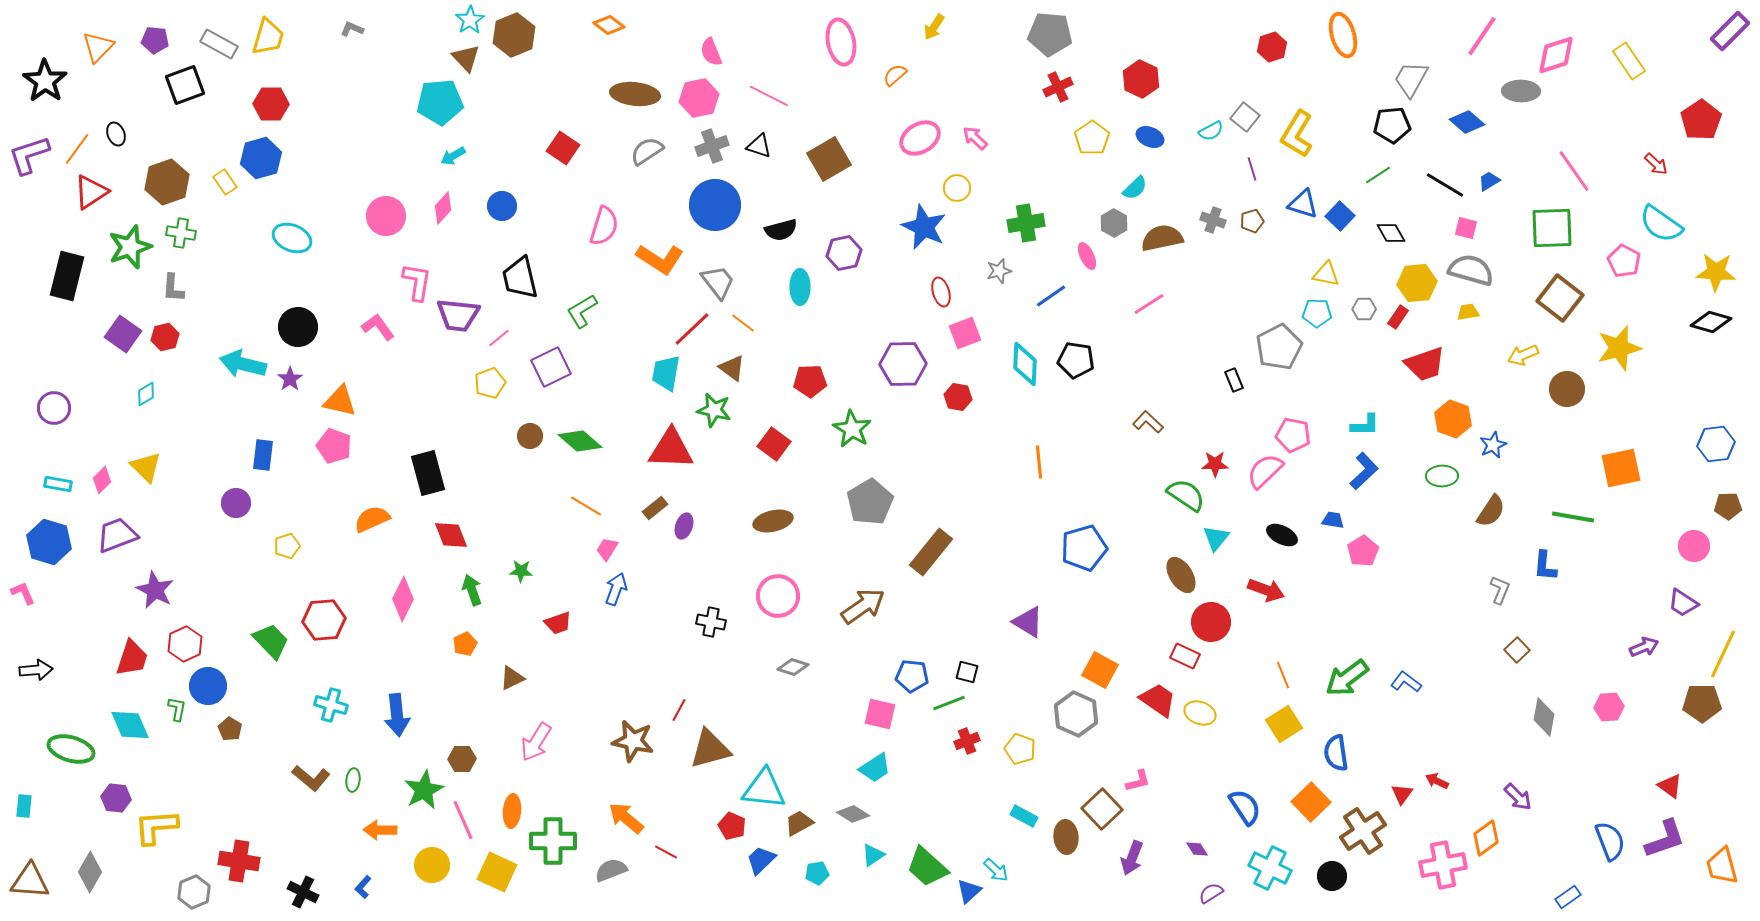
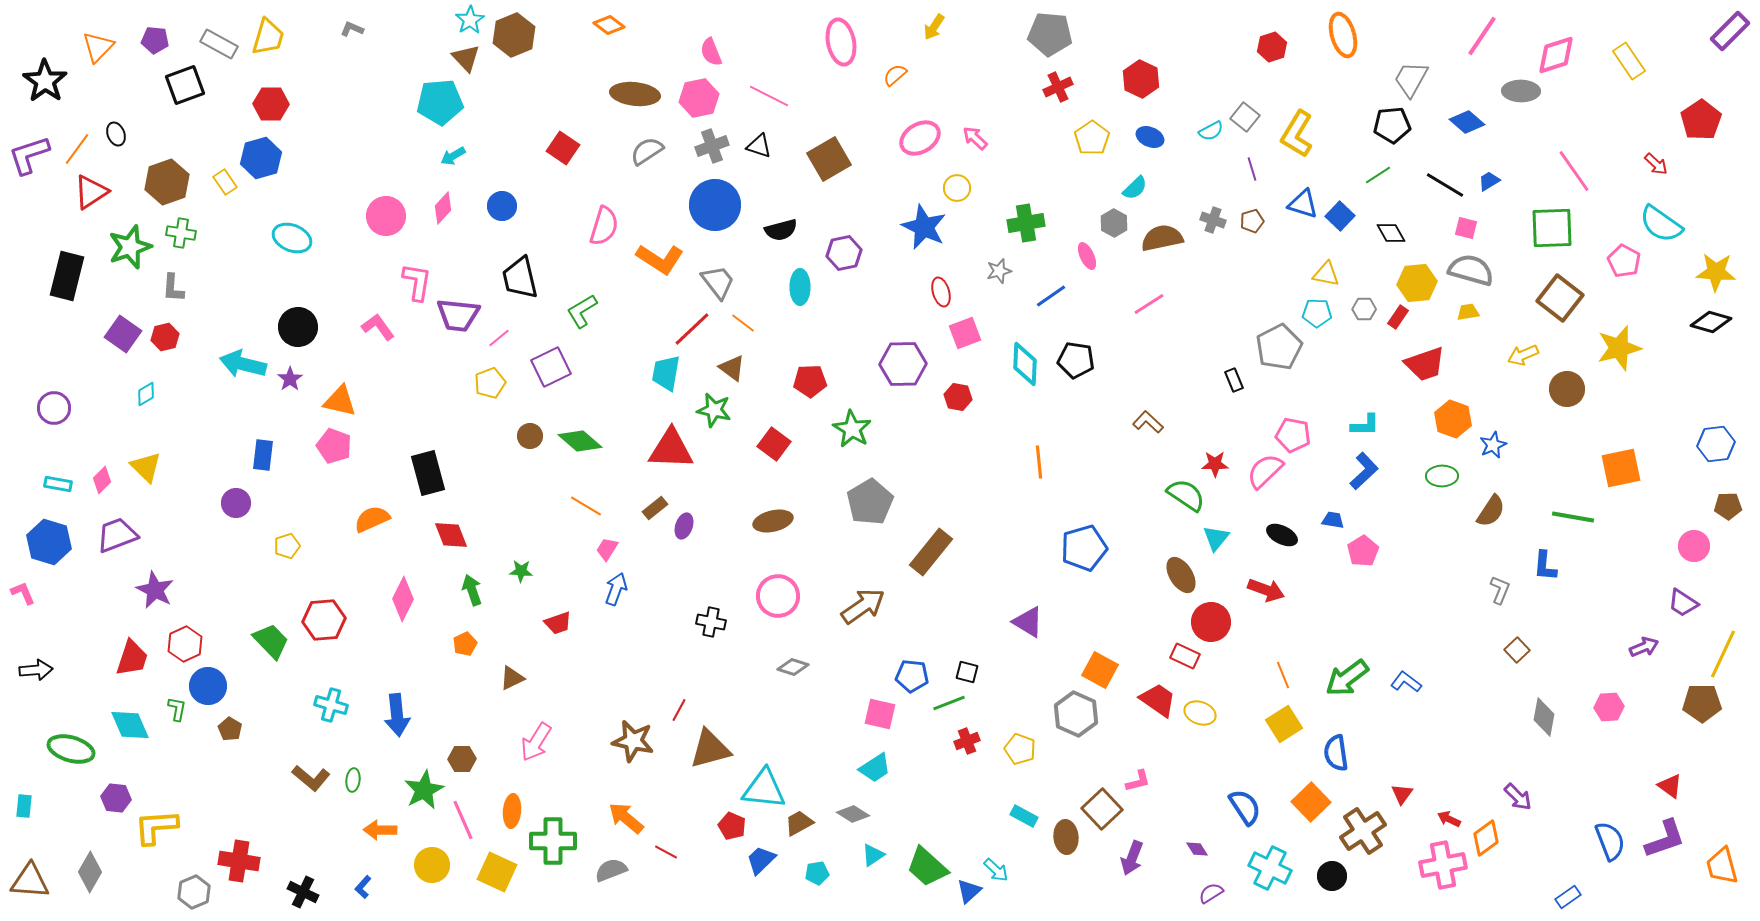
red arrow at (1437, 781): moved 12 px right, 38 px down
